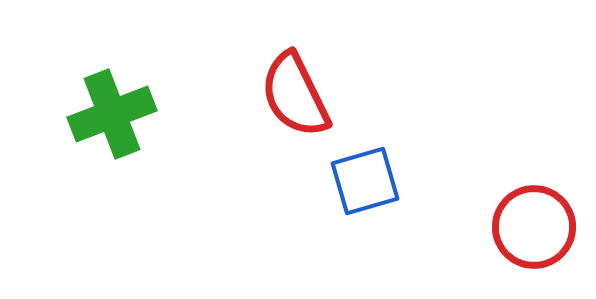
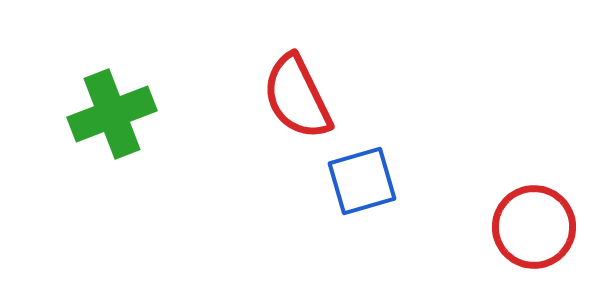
red semicircle: moved 2 px right, 2 px down
blue square: moved 3 px left
